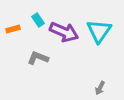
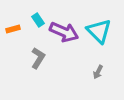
cyan triangle: rotated 20 degrees counterclockwise
gray L-shape: rotated 100 degrees clockwise
gray arrow: moved 2 px left, 16 px up
